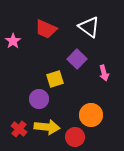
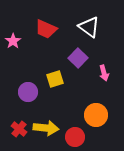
purple square: moved 1 px right, 1 px up
purple circle: moved 11 px left, 7 px up
orange circle: moved 5 px right
yellow arrow: moved 1 px left, 1 px down
